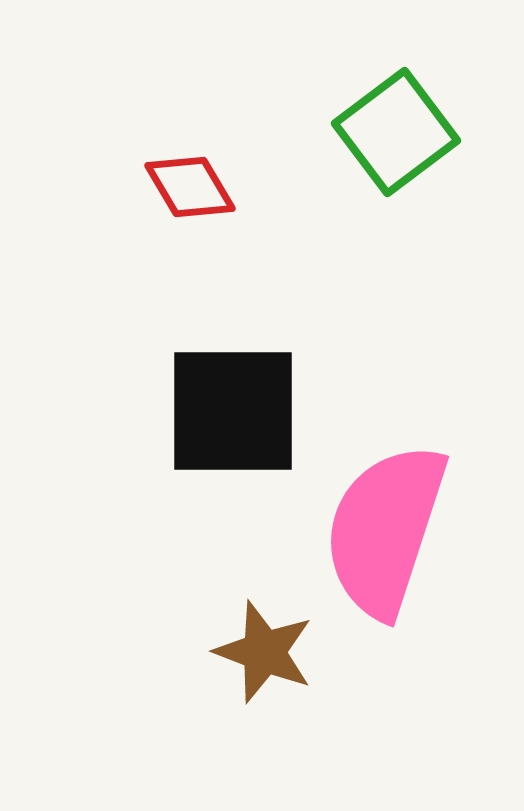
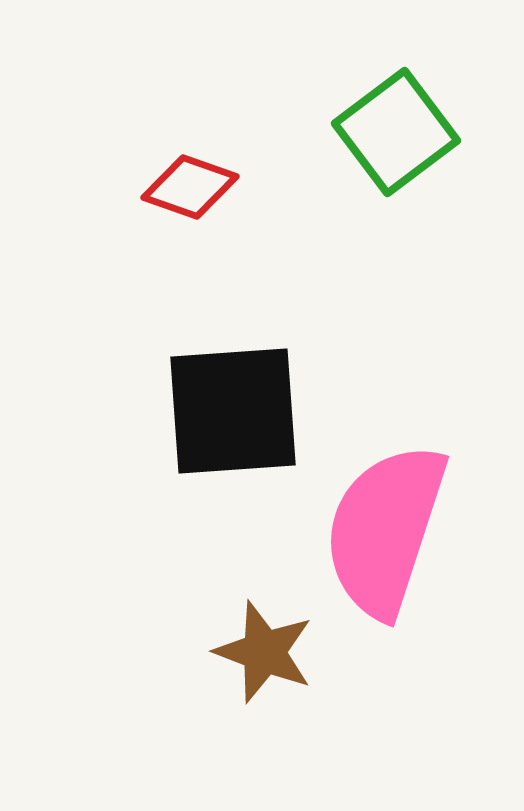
red diamond: rotated 40 degrees counterclockwise
black square: rotated 4 degrees counterclockwise
